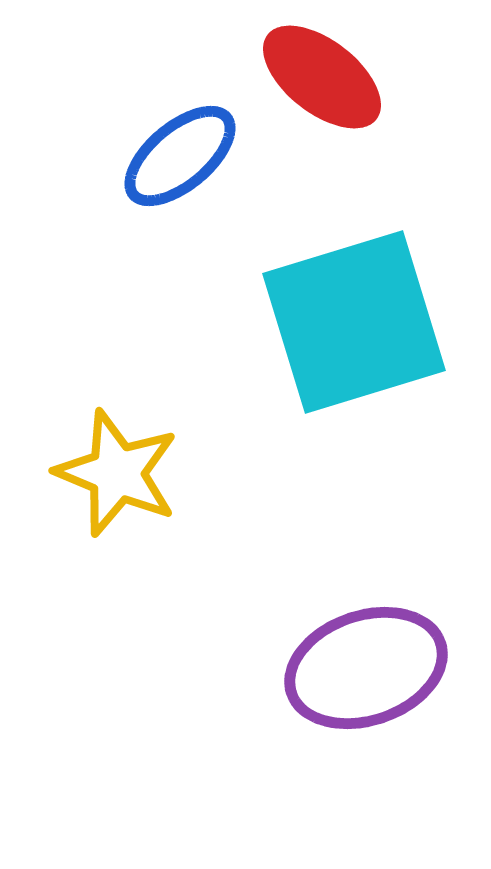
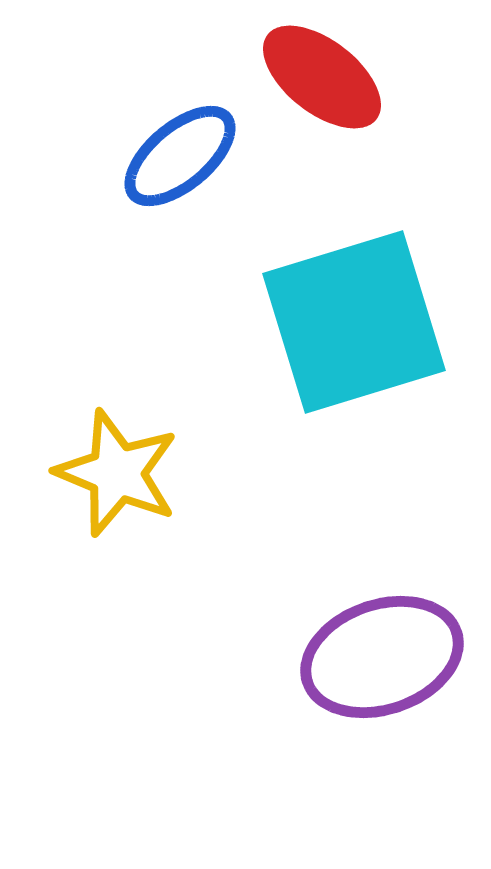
purple ellipse: moved 16 px right, 11 px up
